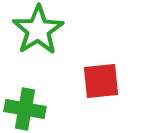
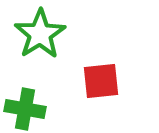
green star: moved 2 px right, 4 px down
